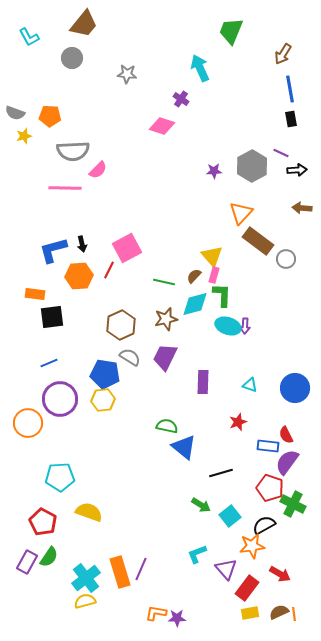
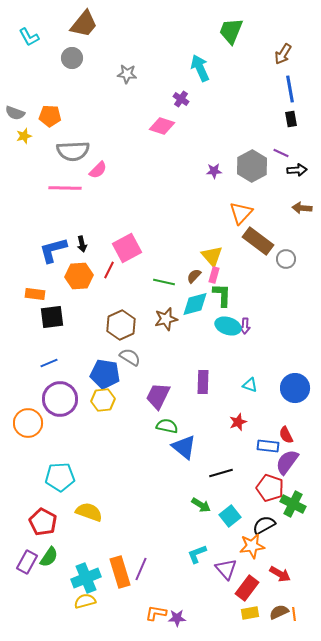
purple trapezoid at (165, 357): moved 7 px left, 39 px down
cyan cross at (86, 578): rotated 16 degrees clockwise
